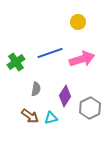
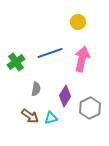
pink arrow: rotated 60 degrees counterclockwise
